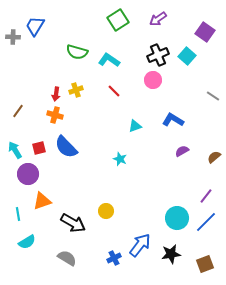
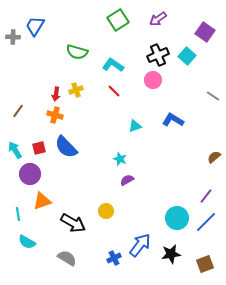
cyan L-shape: moved 4 px right, 5 px down
purple semicircle: moved 55 px left, 29 px down
purple circle: moved 2 px right
cyan semicircle: rotated 60 degrees clockwise
